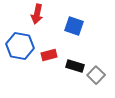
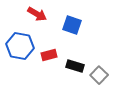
red arrow: rotated 72 degrees counterclockwise
blue square: moved 2 px left, 1 px up
gray square: moved 3 px right
